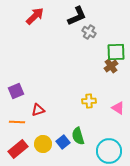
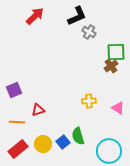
purple square: moved 2 px left, 1 px up
